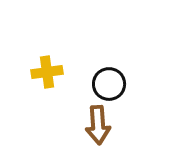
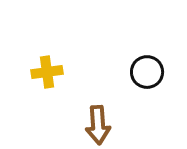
black circle: moved 38 px right, 12 px up
